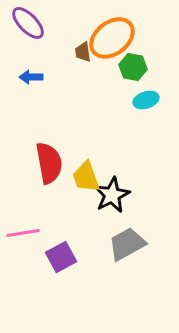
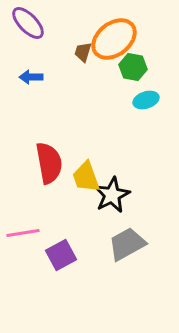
orange ellipse: moved 2 px right, 1 px down
brown trapezoid: rotated 25 degrees clockwise
purple square: moved 2 px up
